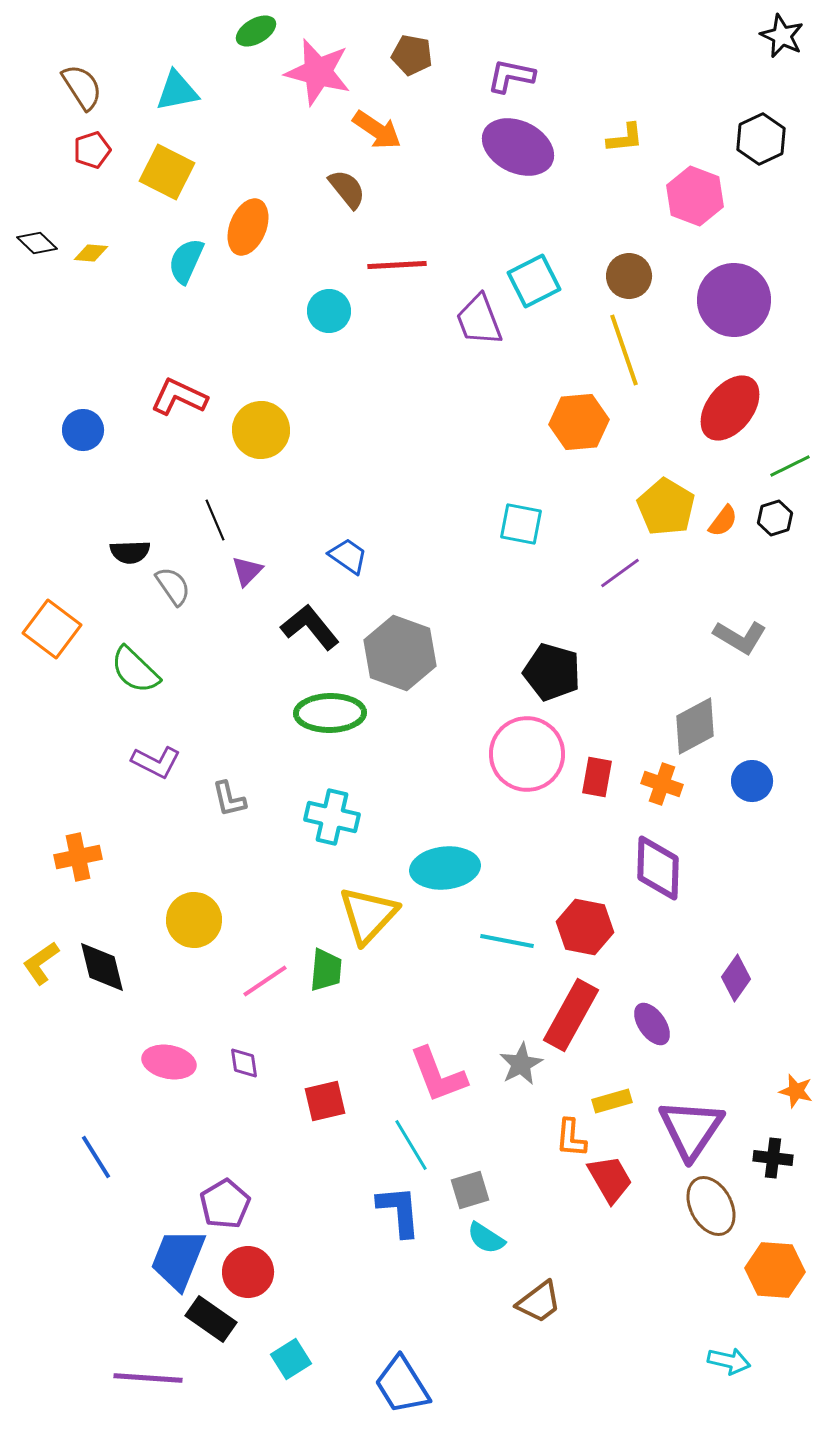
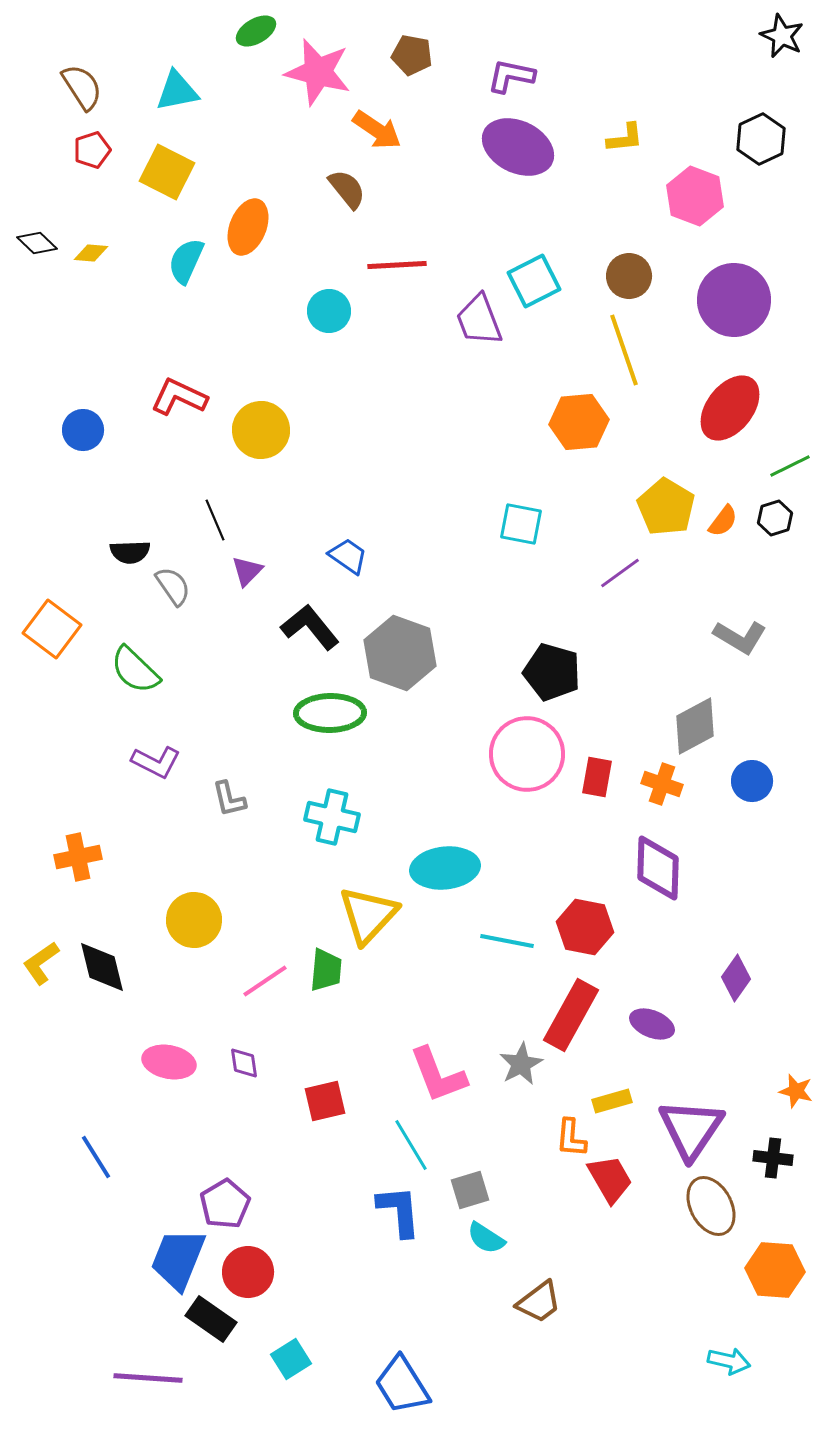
purple ellipse at (652, 1024): rotated 33 degrees counterclockwise
